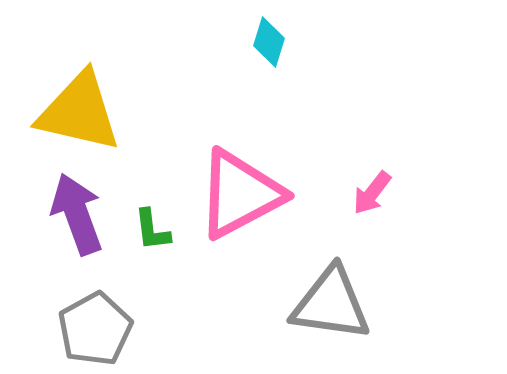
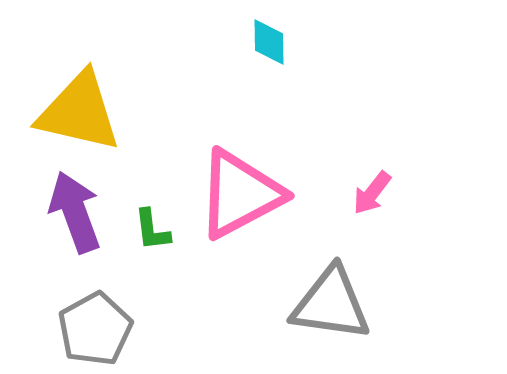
cyan diamond: rotated 18 degrees counterclockwise
purple arrow: moved 2 px left, 2 px up
